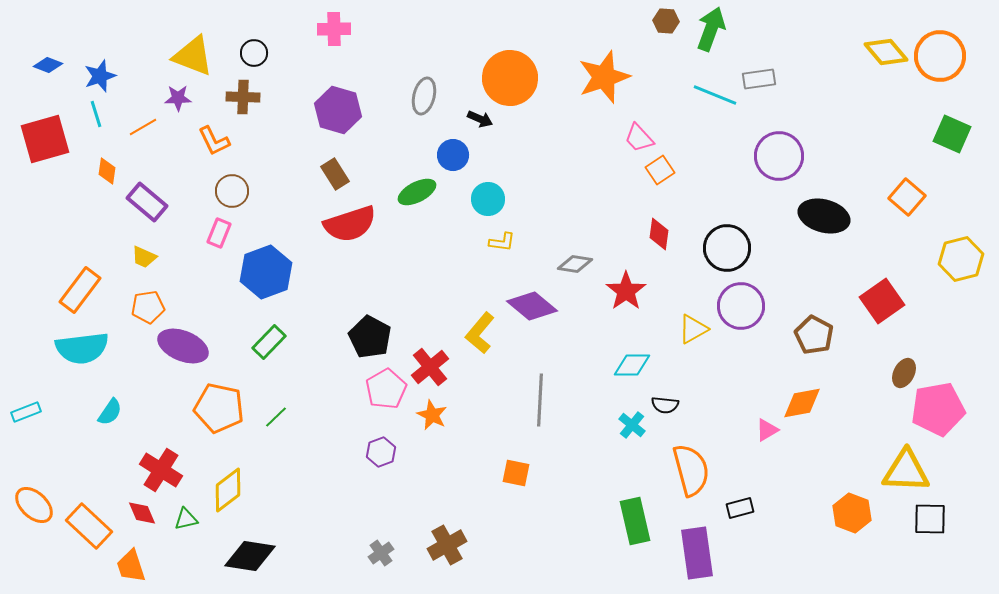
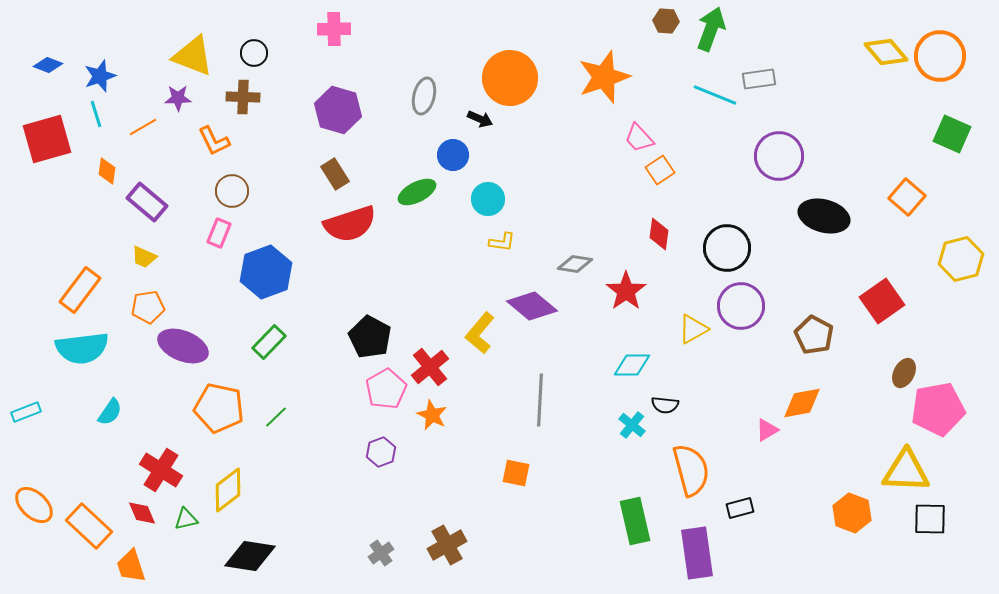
red square at (45, 139): moved 2 px right
